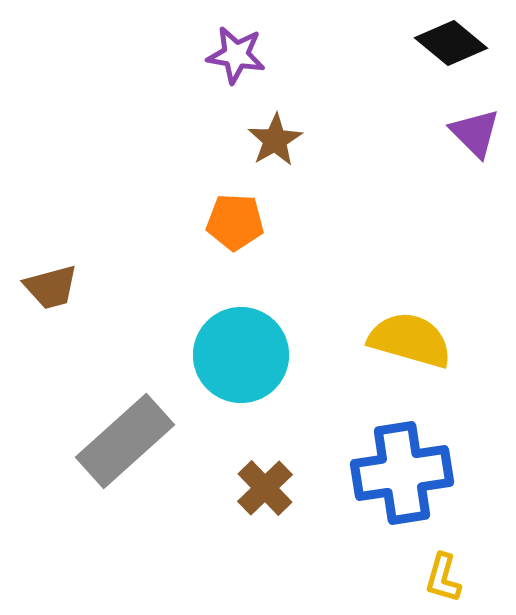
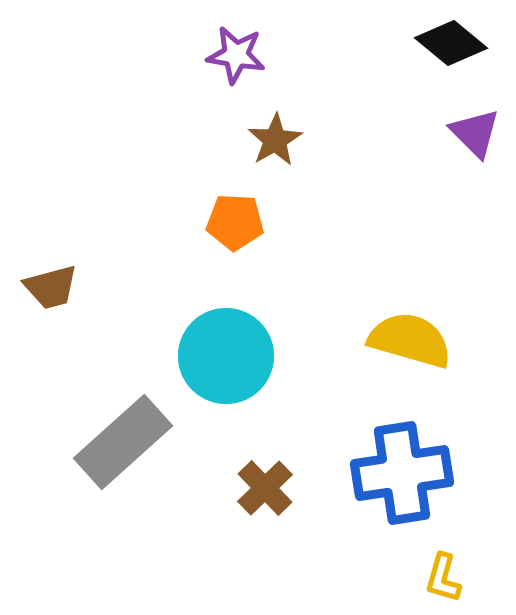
cyan circle: moved 15 px left, 1 px down
gray rectangle: moved 2 px left, 1 px down
